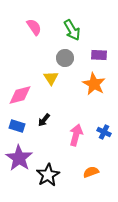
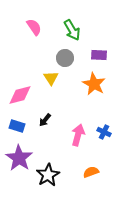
black arrow: moved 1 px right
pink arrow: moved 2 px right
